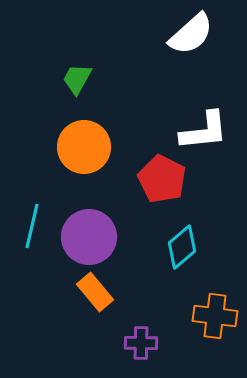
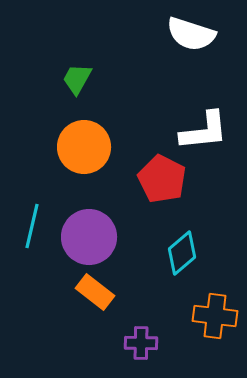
white semicircle: rotated 60 degrees clockwise
cyan diamond: moved 6 px down
orange rectangle: rotated 12 degrees counterclockwise
